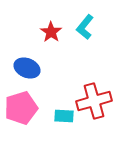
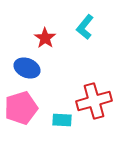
red star: moved 6 px left, 6 px down
cyan rectangle: moved 2 px left, 4 px down
